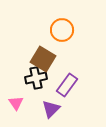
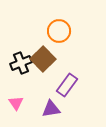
orange circle: moved 3 px left, 1 px down
brown square: rotated 15 degrees clockwise
black cross: moved 15 px left, 15 px up; rotated 10 degrees counterclockwise
purple triangle: rotated 36 degrees clockwise
